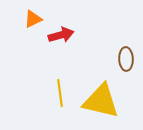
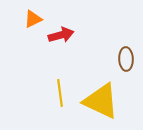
yellow triangle: rotated 12 degrees clockwise
